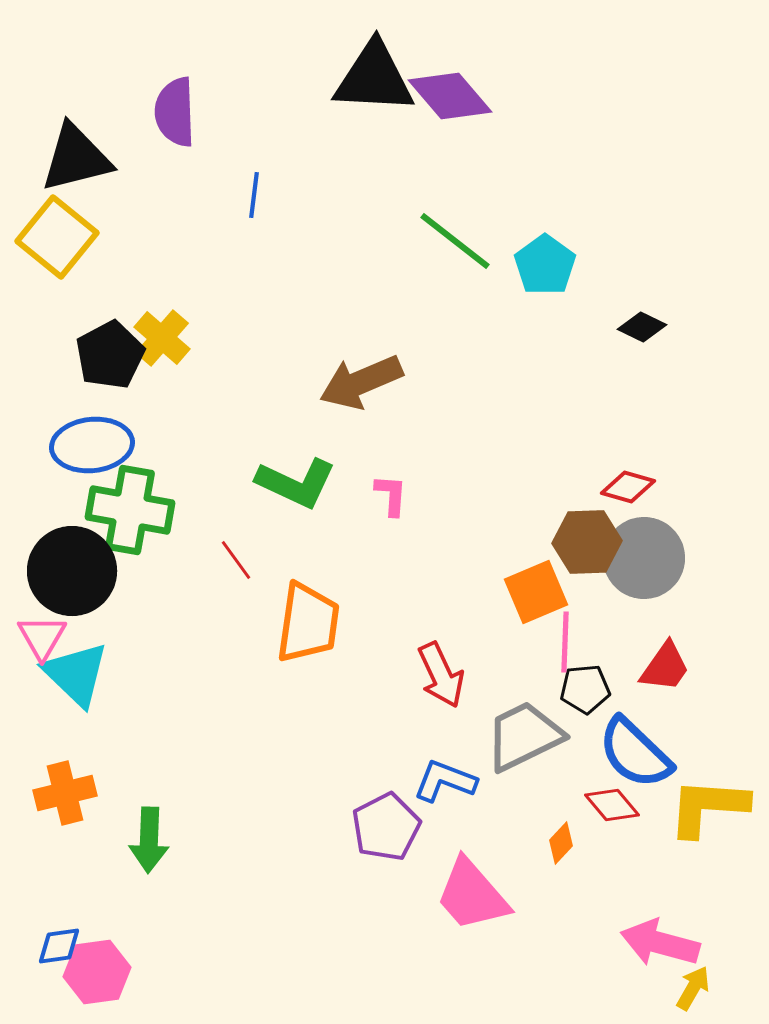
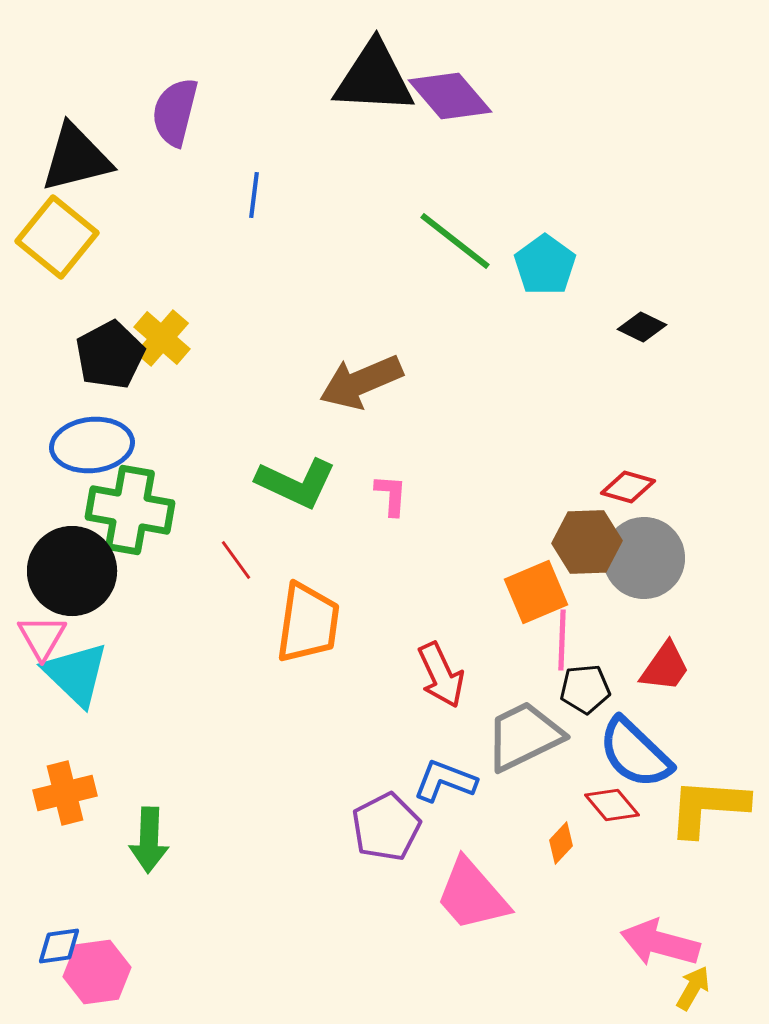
purple semicircle at (175, 112): rotated 16 degrees clockwise
pink line at (565, 642): moved 3 px left, 2 px up
